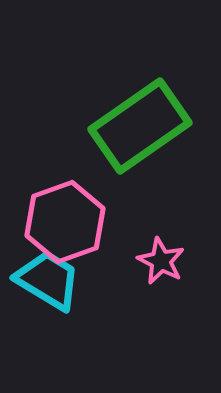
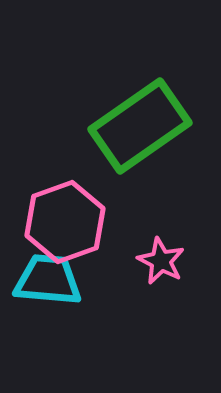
cyan trapezoid: rotated 26 degrees counterclockwise
